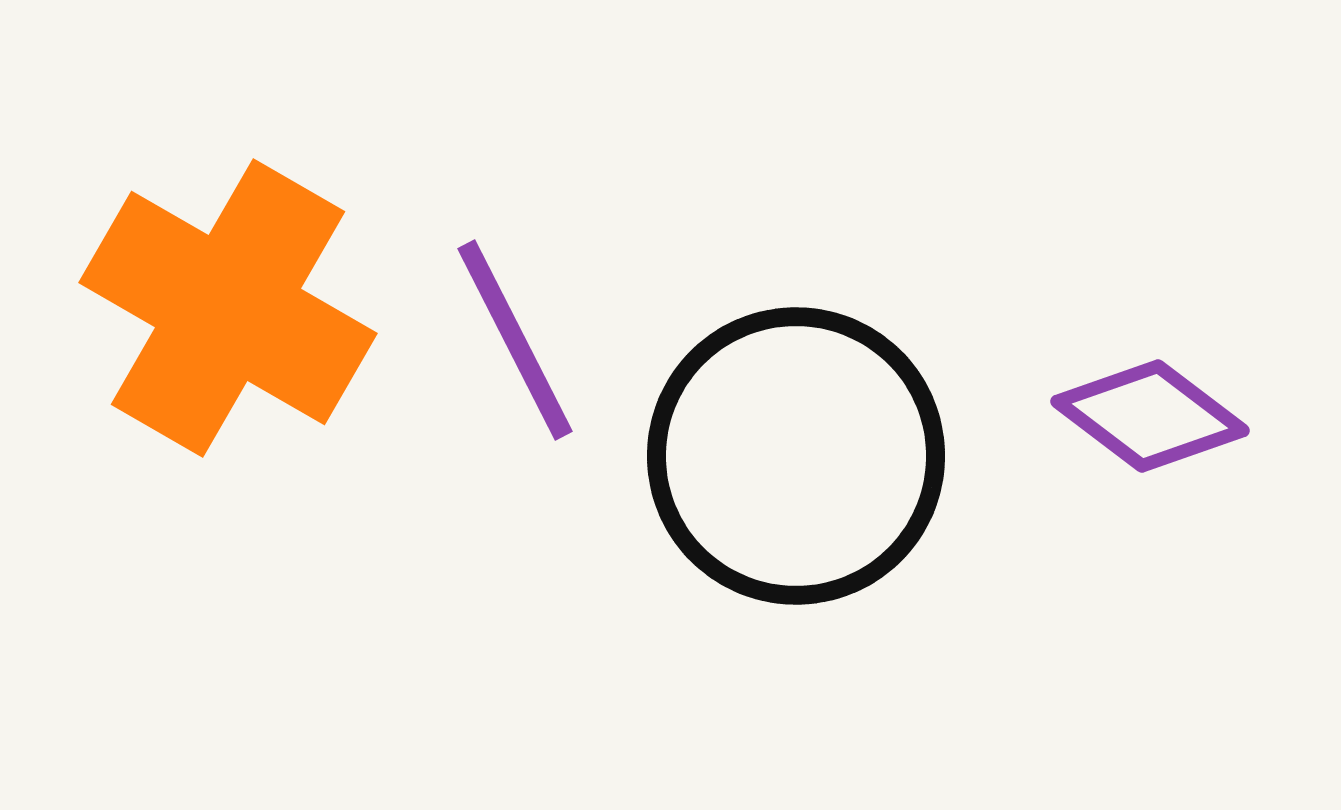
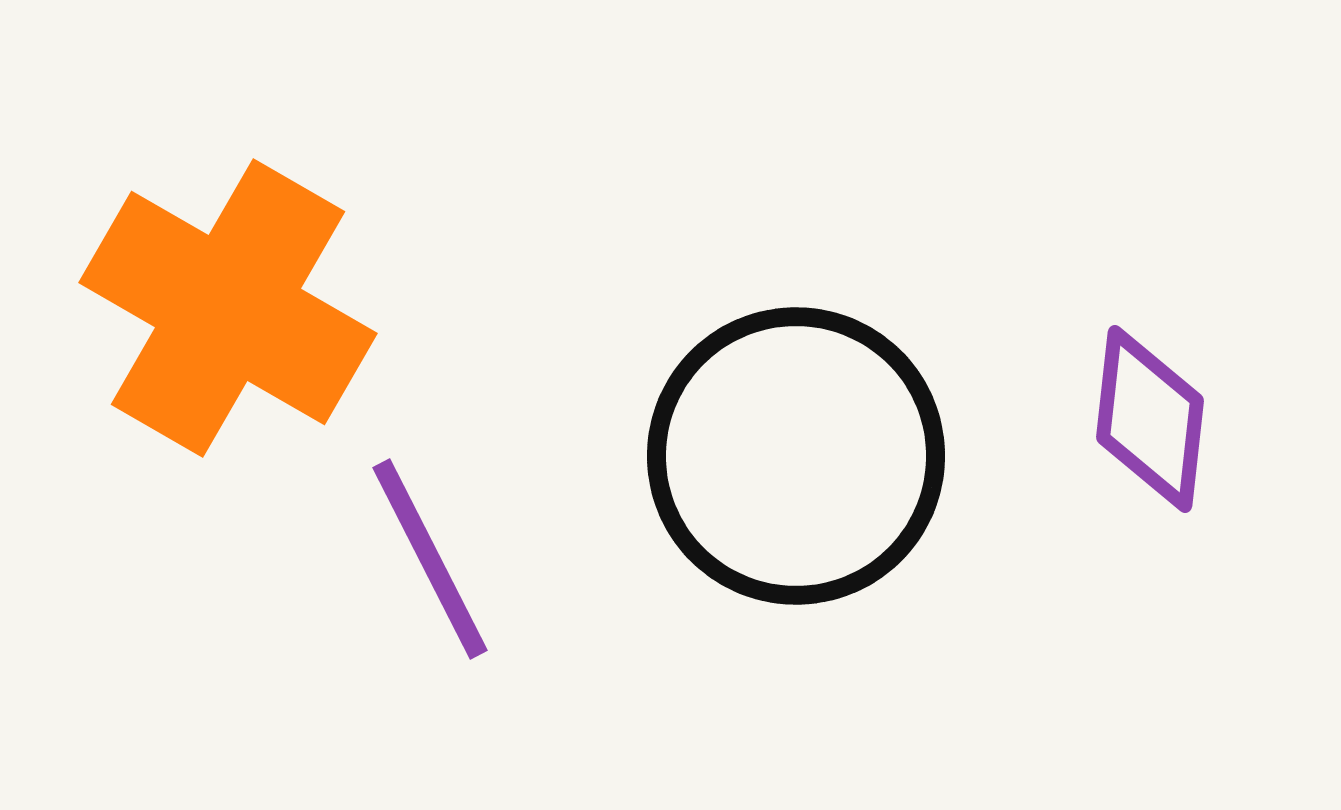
purple line: moved 85 px left, 219 px down
purple diamond: moved 3 px down; rotated 59 degrees clockwise
